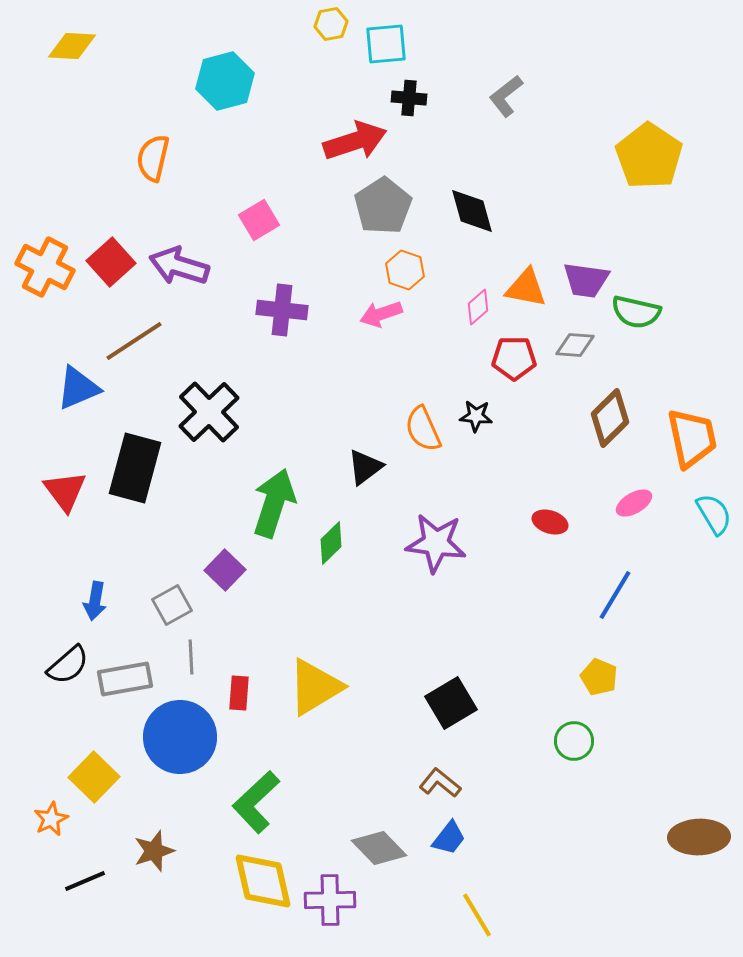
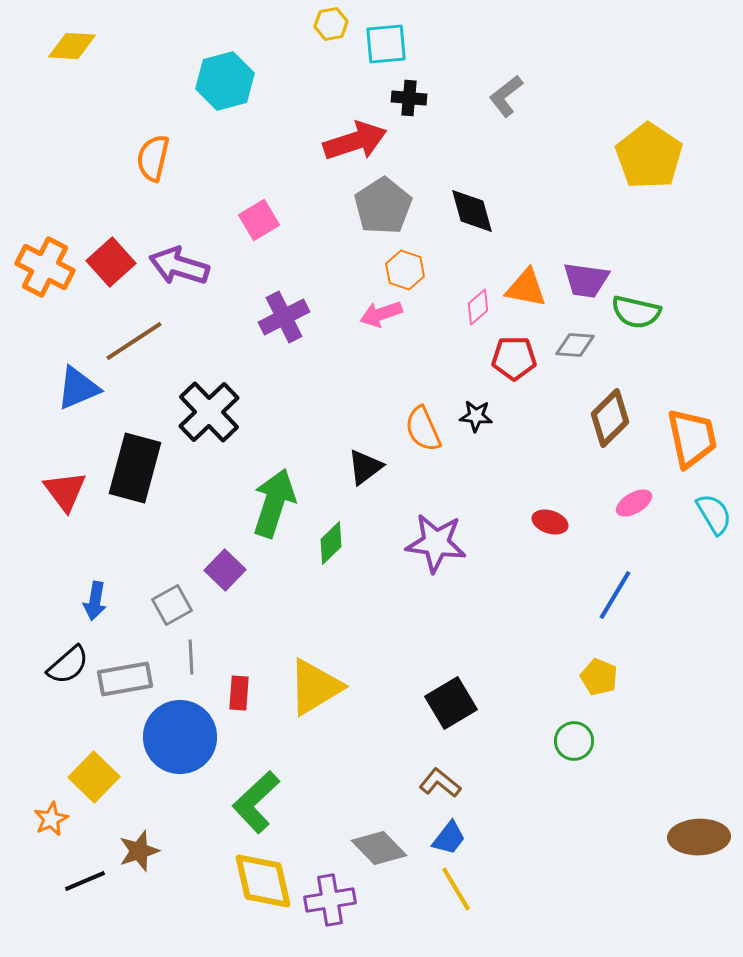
purple cross at (282, 310): moved 2 px right, 7 px down; rotated 33 degrees counterclockwise
brown star at (154, 851): moved 15 px left
purple cross at (330, 900): rotated 9 degrees counterclockwise
yellow line at (477, 915): moved 21 px left, 26 px up
